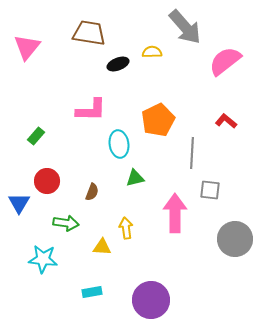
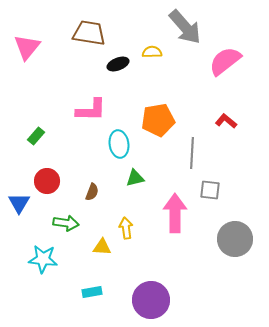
orange pentagon: rotated 16 degrees clockwise
